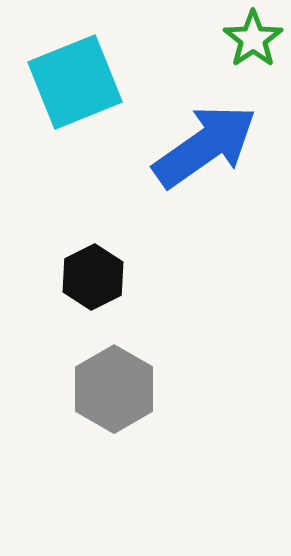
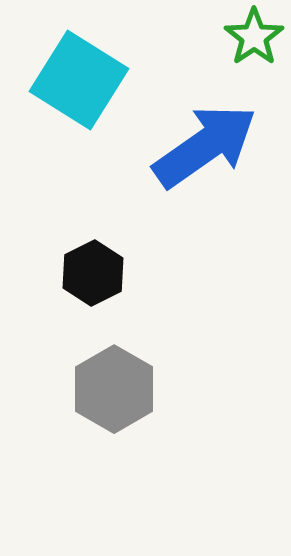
green star: moved 1 px right, 2 px up
cyan square: moved 4 px right, 2 px up; rotated 36 degrees counterclockwise
black hexagon: moved 4 px up
